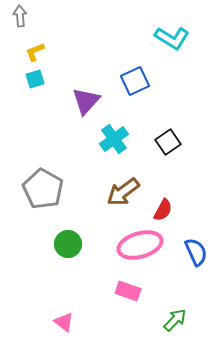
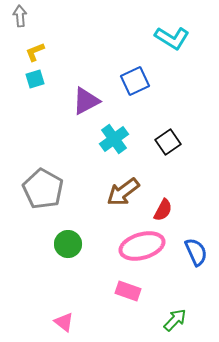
purple triangle: rotated 20 degrees clockwise
pink ellipse: moved 2 px right, 1 px down
